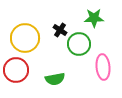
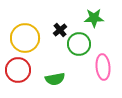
black cross: rotated 16 degrees clockwise
red circle: moved 2 px right
